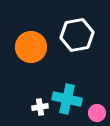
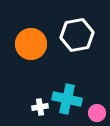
orange circle: moved 3 px up
